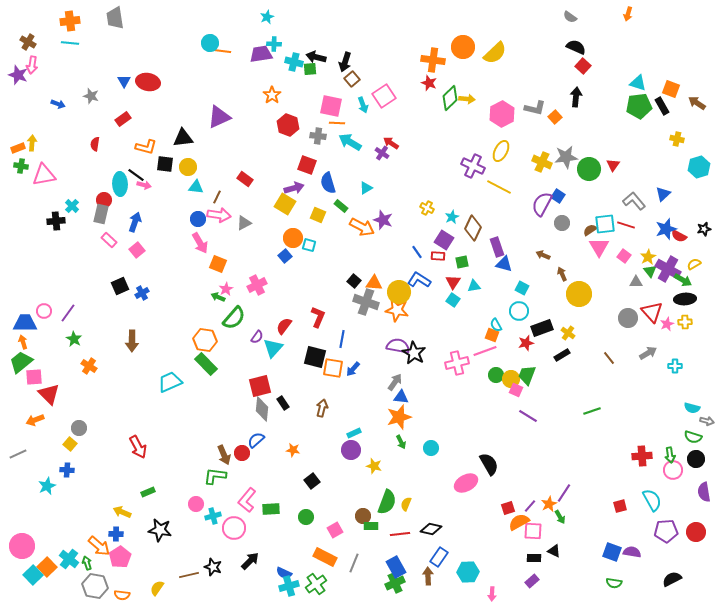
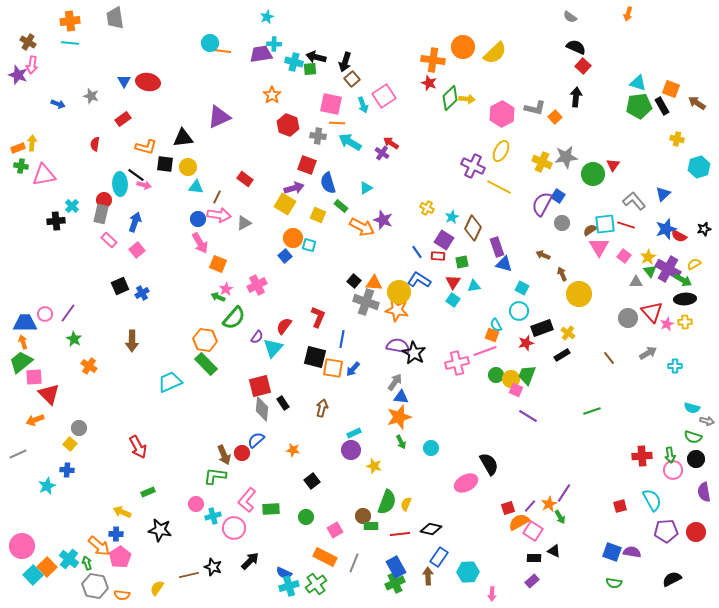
pink square at (331, 106): moved 2 px up
green circle at (589, 169): moved 4 px right, 5 px down
pink circle at (44, 311): moved 1 px right, 3 px down
pink square at (533, 531): rotated 30 degrees clockwise
